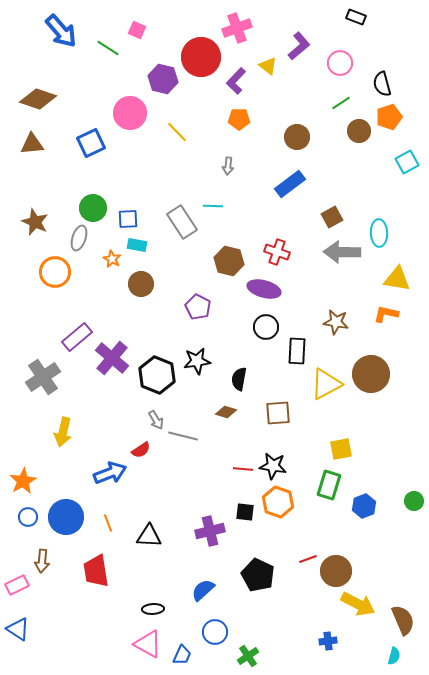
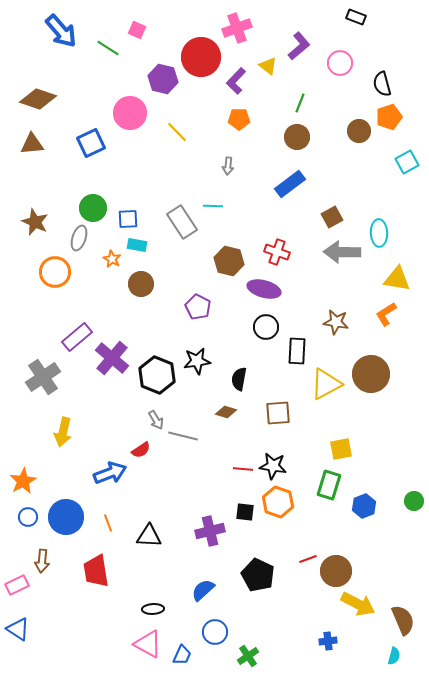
green line at (341, 103): moved 41 px left; rotated 36 degrees counterclockwise
orange L-shape at (386, 314): rotated 45 degrees counterclockwise
